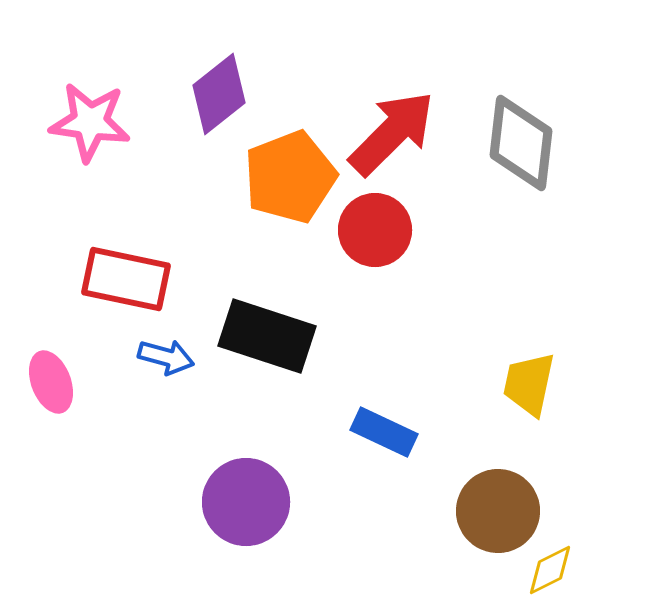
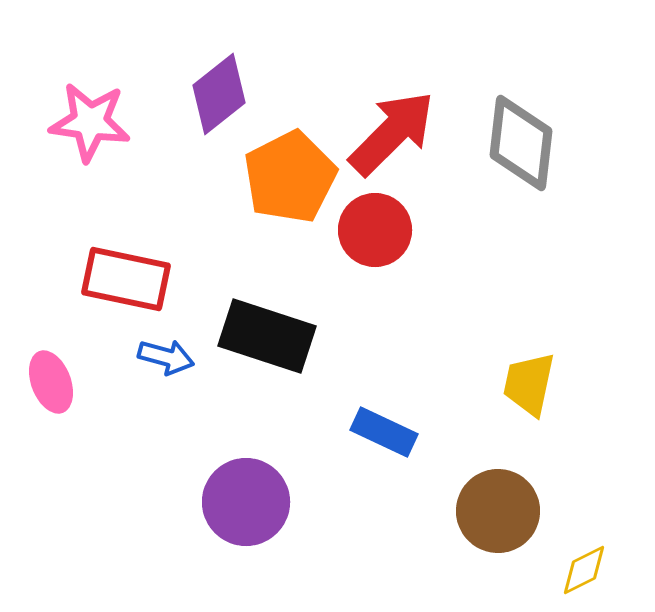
orange pentagon: rotated 6 degrees counterclockwise
yellow diamond: moved 34 px right
